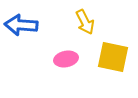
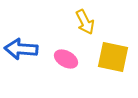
blue arrow: moved 24 px down
pink ellipse: rotated 40 degrees clockwise
